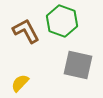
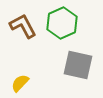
green hexagon: moved 2 px down; rotated 16 degrees clockwise
brown L-shape: moved 3 px left, 5 px up
